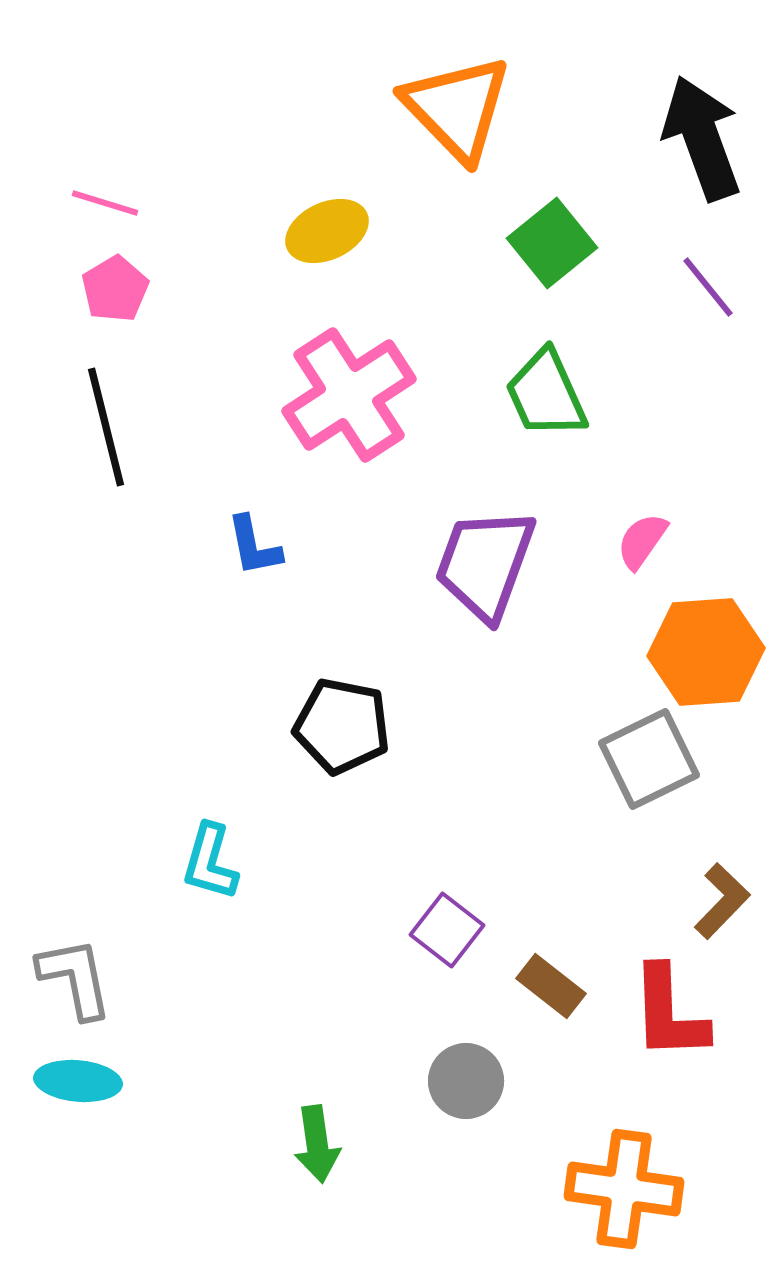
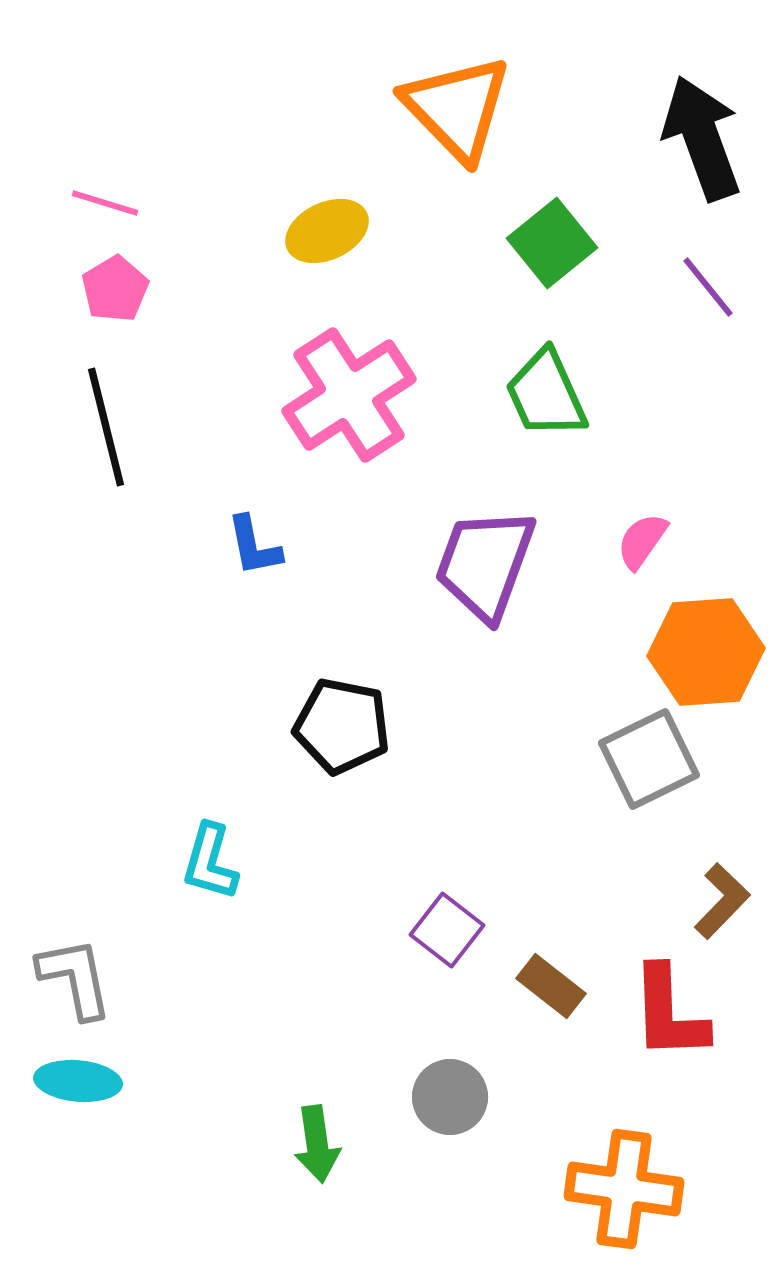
gray circle: moved 16 px left, 16 px down
